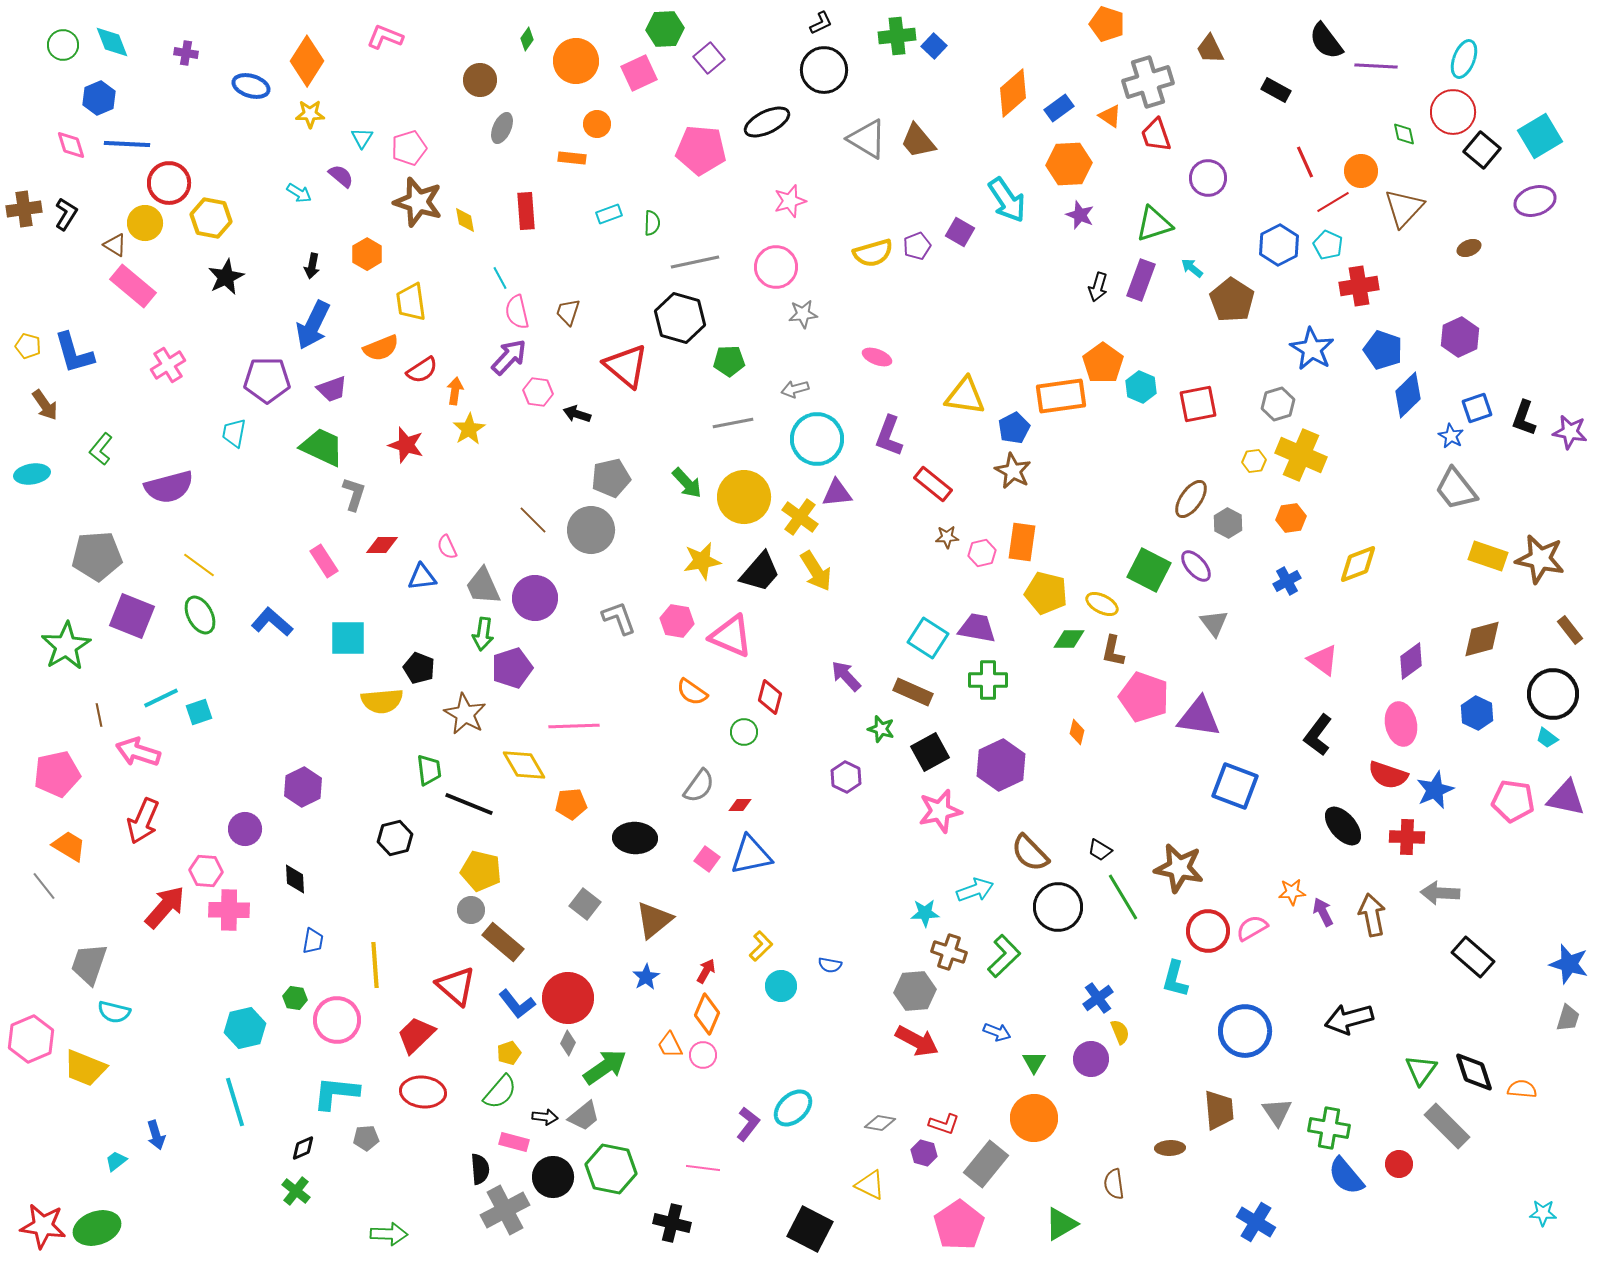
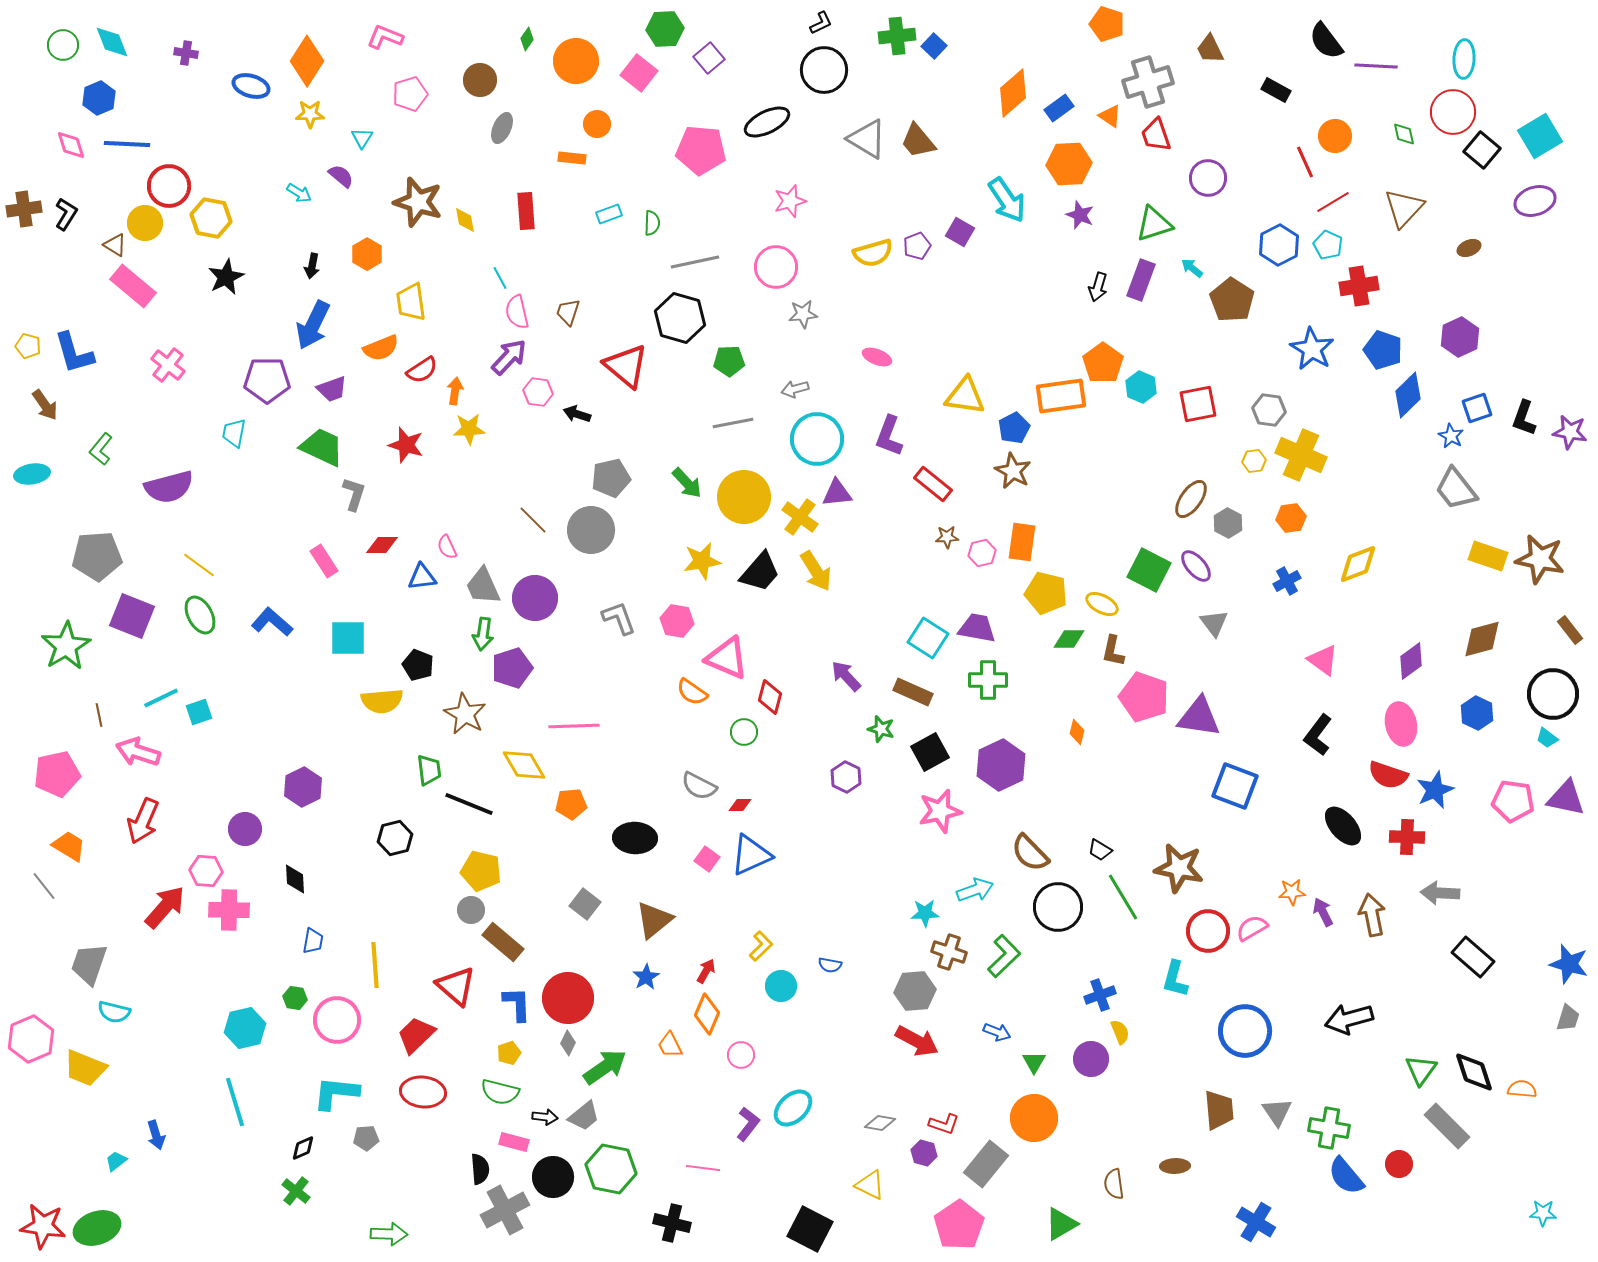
cyan ellipse at (1464, 59): rotated 18 degrees counterclockwise
pink square at (639, 73): rotated 27 degrees counterclockwise
pink pentagon at (409, 148): moved 1 px right, 54 px up
orange circle at (1361, 171): moved 26 px left, 35 px up
red circle at (169, 183): moved 3 px down
pink cross at (168, 365): rotated 20 degrees counterclockwise
gray hexagon at (1278, 404): moved 9 px left, 6 px down; rotated 24 degrees clockwise
yellow star at (469, 429): rotated 28 degrees clockwise
pink triangle at (731, 636): moved 4 px left, 22 px down
black pentagon at (419, 668): moved 1 px left, 3 px up
gray semicircle at (699, 786): rotated 81 degrees clockwise
blue triangle at (751, 855): rotated 12 degrees counterclockwise
blue cross at (1098, 998): moved 2 px right, 3 px up; rotated 16 degrees clockwise
blue L-shape at (517, 1004): rotated 144 degrees counterclockwise
pink circle at (703, 1055): moved 38 px right
green semicircle at (500, 1092): rotated 63 degrees clockwise
brown ellipse at (1170, 1148): moved 5 px right, 18 px down
